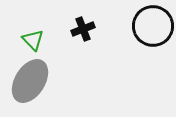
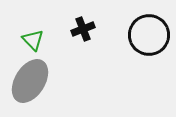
black circle: moved 4 px left, 9 px down
